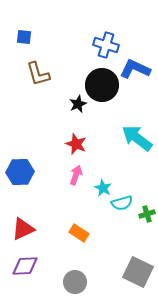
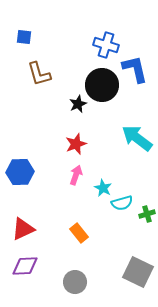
blue L-shape: rotated 52 degrees clockwise
brown L-shape: moved 1 px right
red star: rotated 30 degrees clockwise
orange rectangle: rotated 18 degrees clockwise
